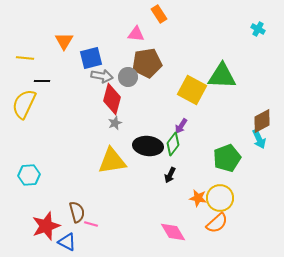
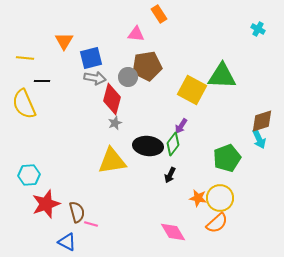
brown pentagon: moved 3 px down
gray arrow: moved 7 px left, 2 px down
yellow semicircle: rotated 48 degrees counterclockwise
brown diamond: rotated 10 degrees clockwise
red star: moved 22 px up
